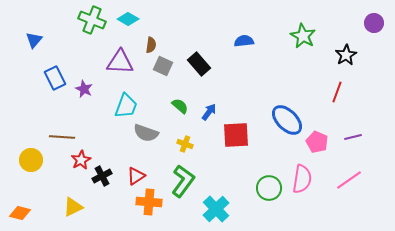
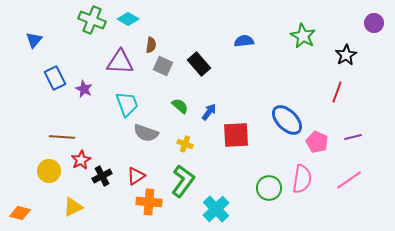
cyan trapezoid: moved 1 px right, 2 px up; rotated 40 degrees counterclockwise
yellow circle: moved 18 px right, 11 px down
